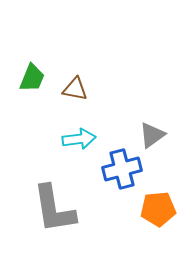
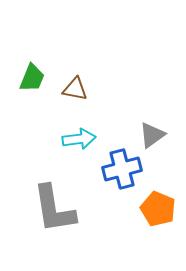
orange pentagon: rotated 28 degrees clockwise
